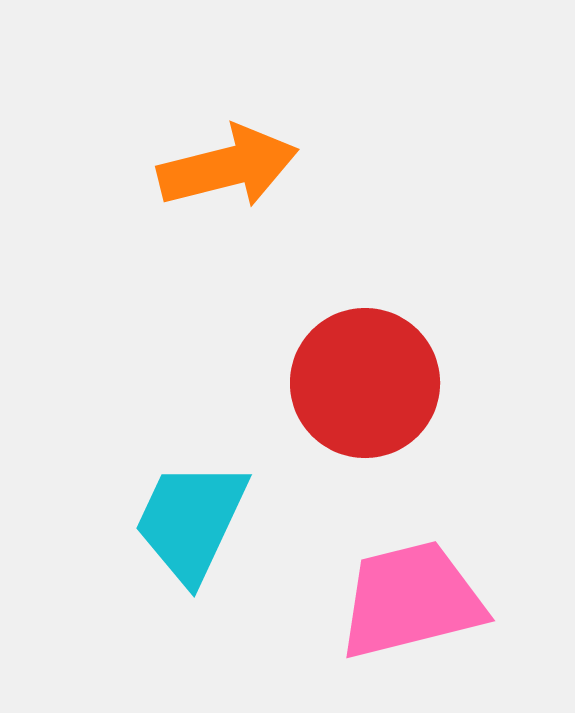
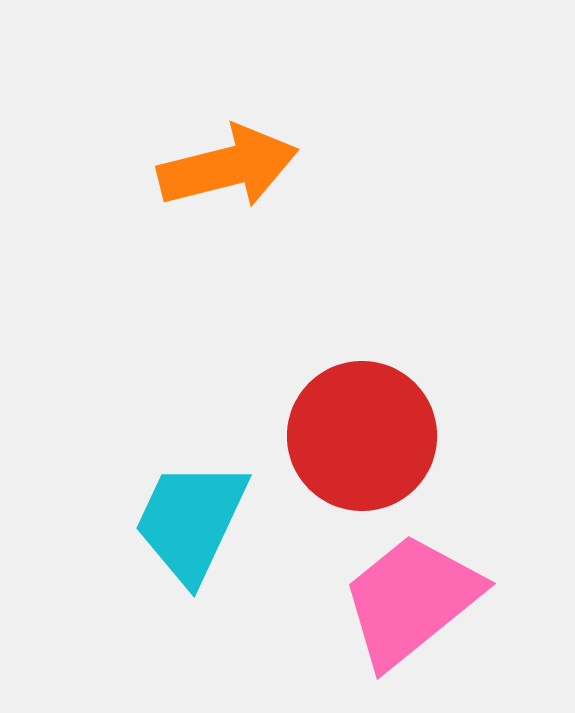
red circle: moved 3 px left, 53 px down
pink trapezoid: rotated 25 degrees counterclockwise
